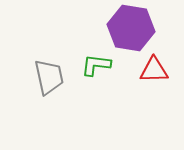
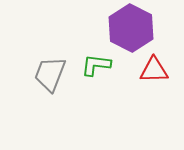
purple hexagon: rotated 18 degrees clockwise
gray trapezoid: moved 1 px right, 3 px up; rotated 147 degrees counterclockwise
